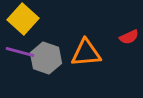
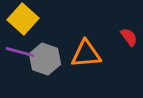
red semicircle: rotated 102 degrees counterclockwise
orange triangle: moved 1 px down
gray hexagon: moved 1 px left, 1 px down
